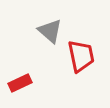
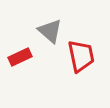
red rectangle: moved 26 px up
